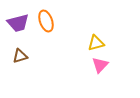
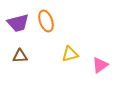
yellow triangle: moved 26 px left, 11 px down
brown triangle: rotated 14 degrees clockwise
pink triangle: rotated 12 degrees clockwise
